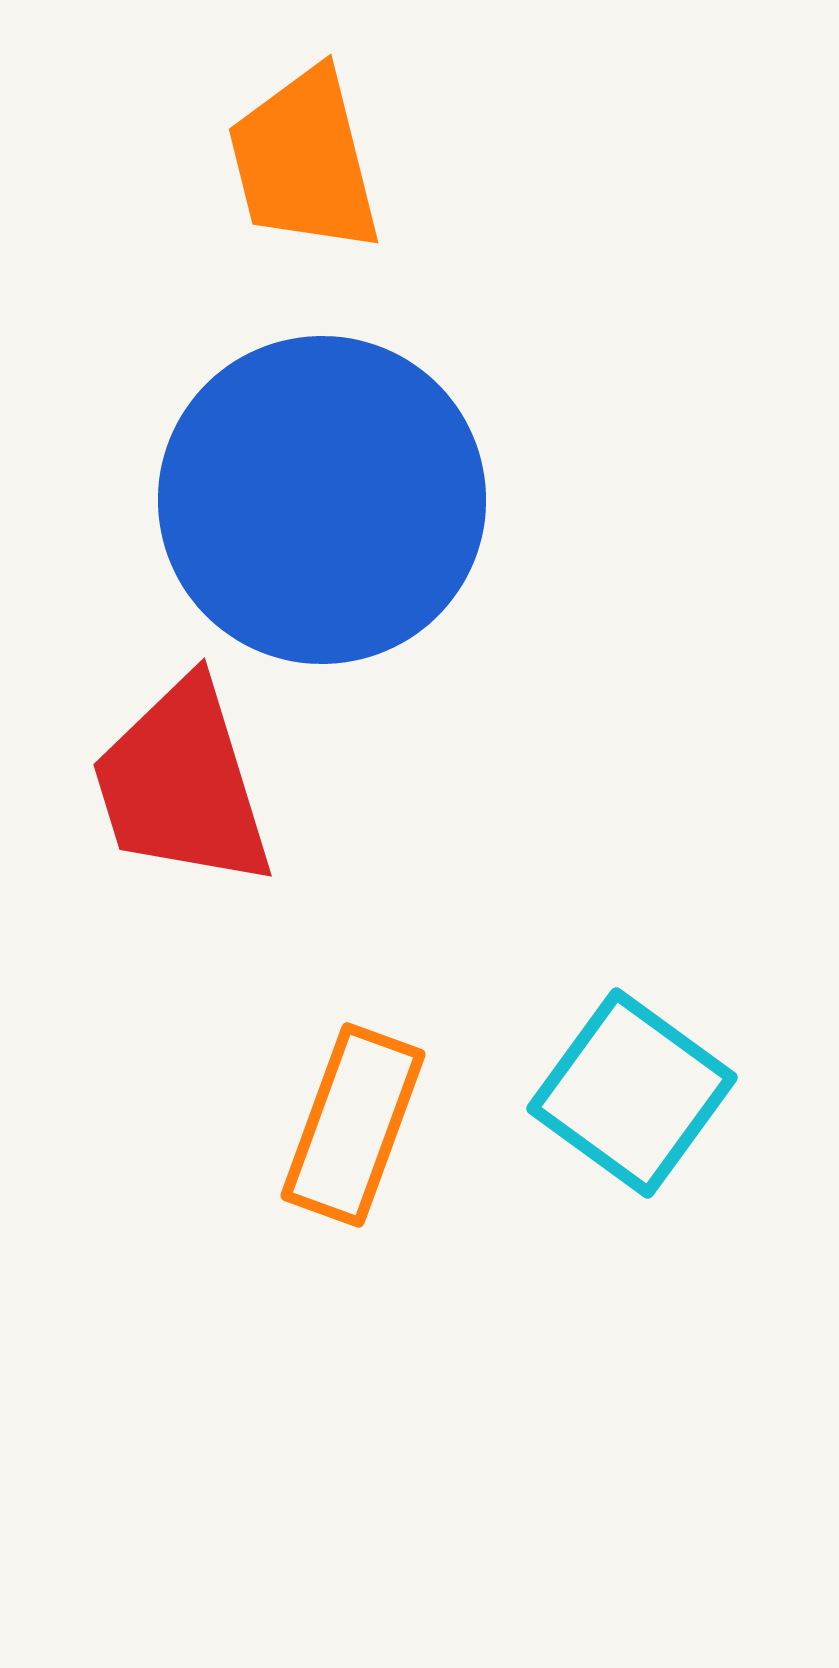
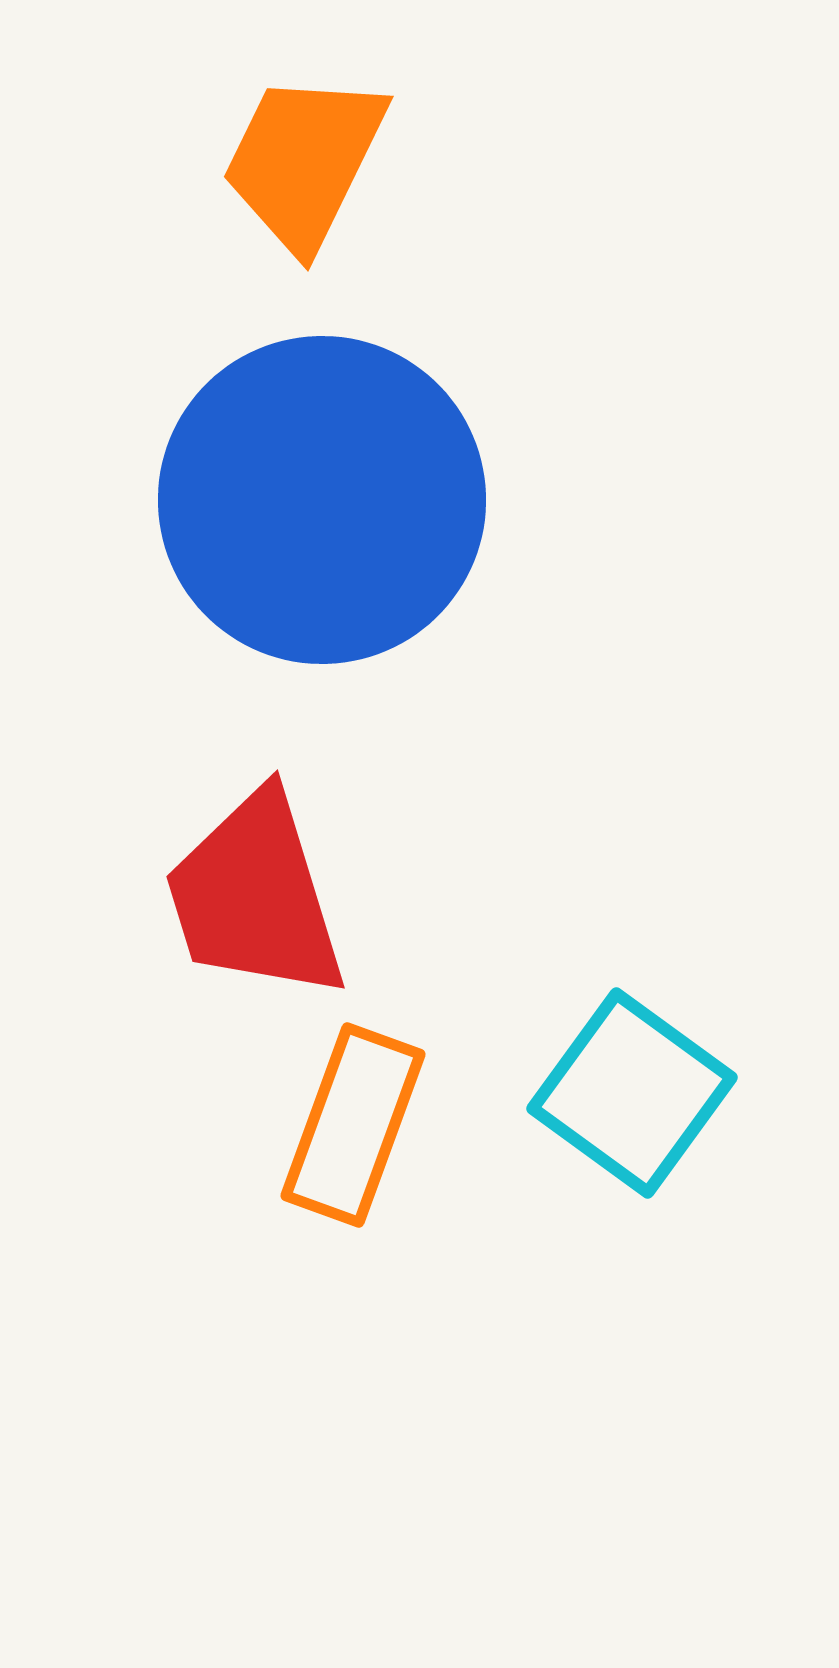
orange trapezoid: rotated 40 degrees clockwise
red trapezoid: moved 73 px right, 112 px down
